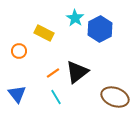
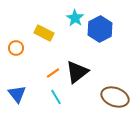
orange circle: moved 3 px left, 3 px up
